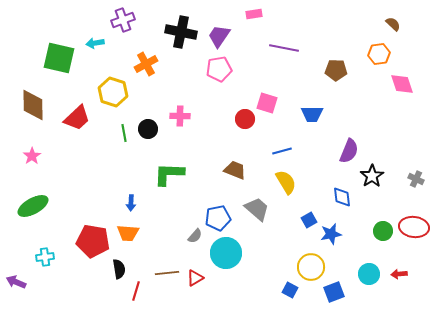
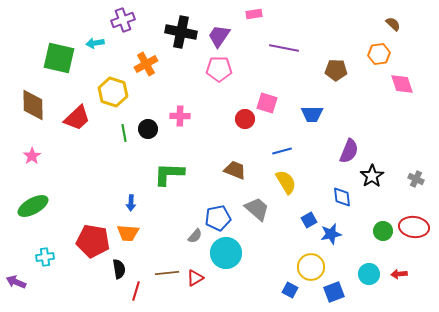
pink pentagon at (219, 69): rotated 10 degrees clockwise
